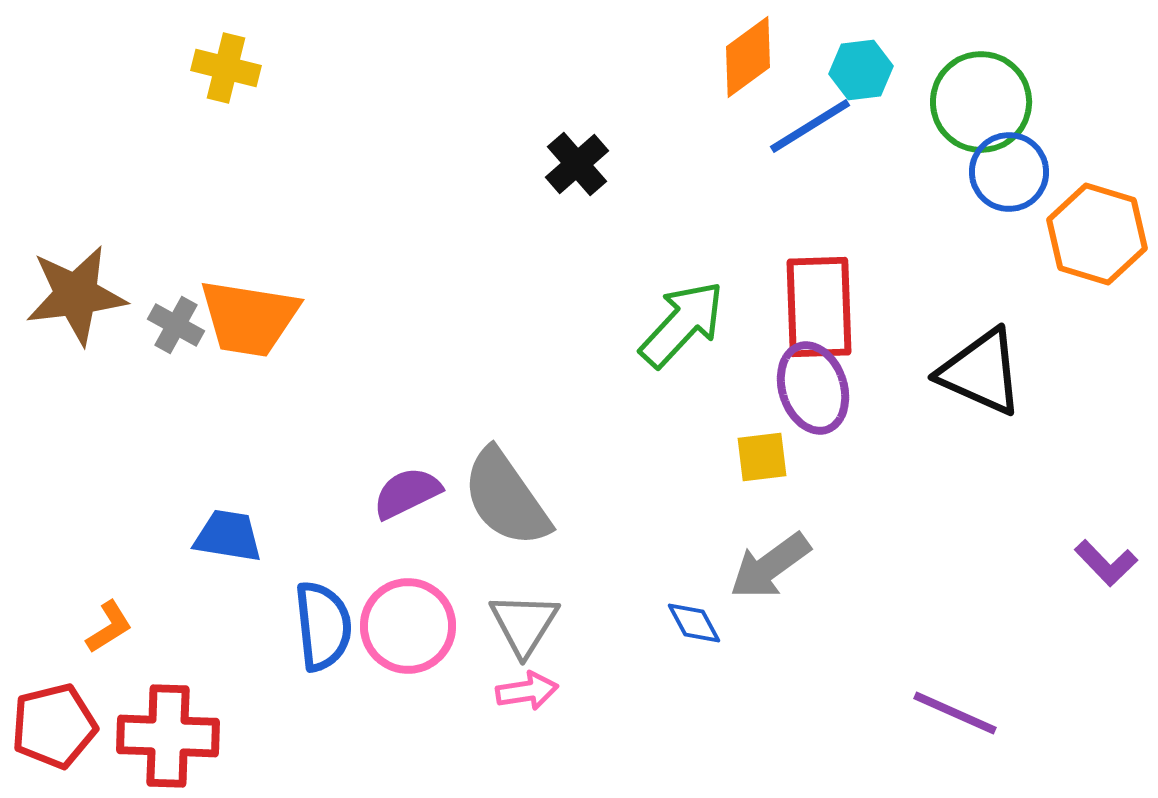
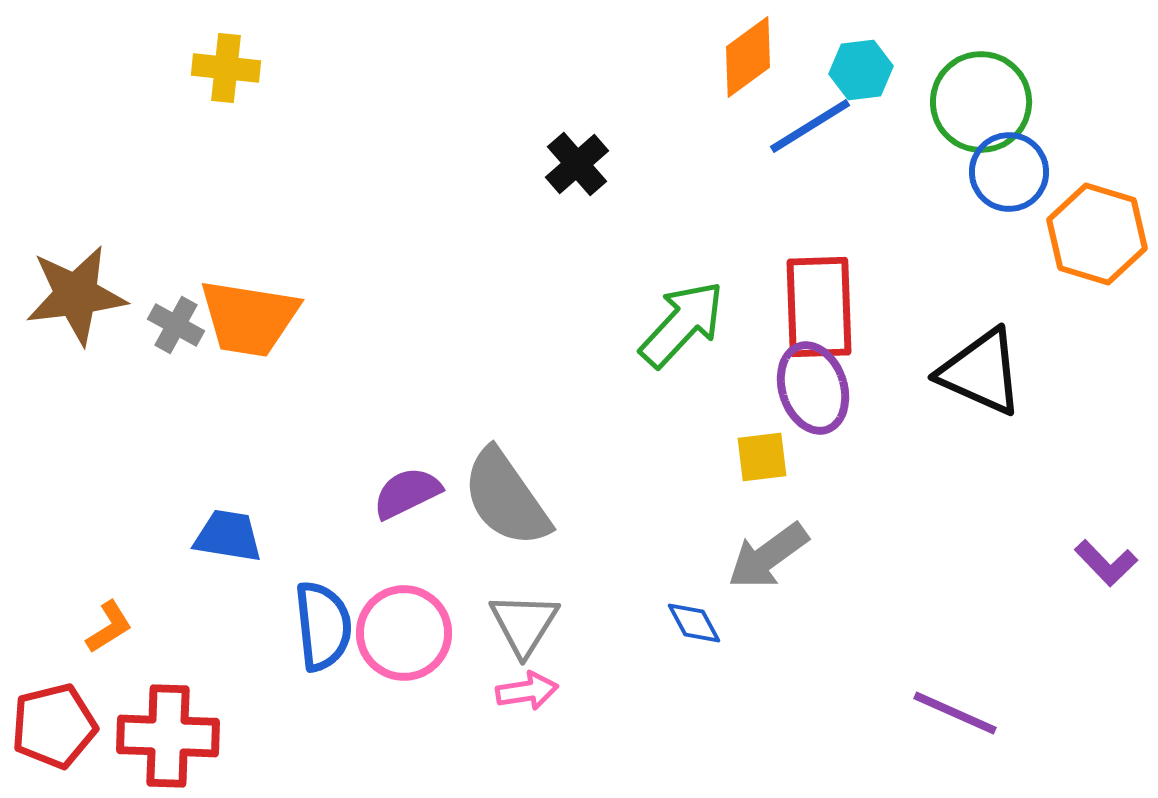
yellow cross: rotated 8 degrees counterclockwise
gray arrow: moved 2 px left, 10 px up
pink circle: moved 4 px left, 7 px down
